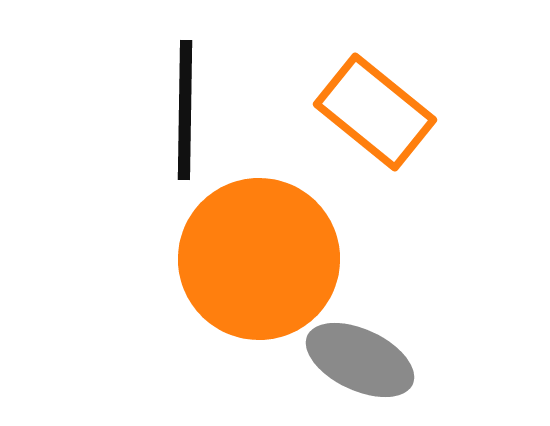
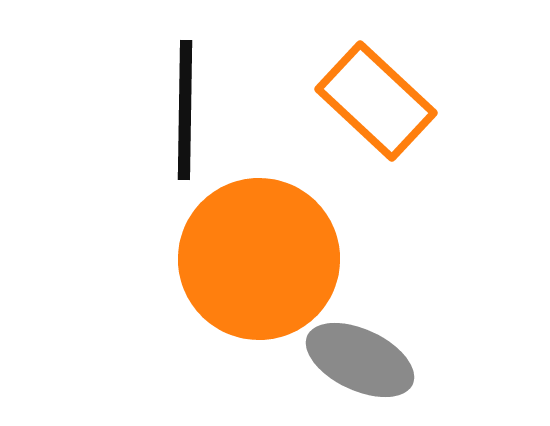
orange rectangle: moved 1 px right, 11 px up; rotated 4 degrees clockwise
